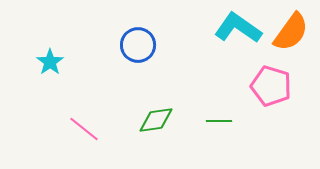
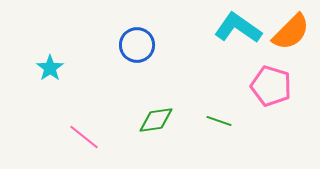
orange semicircle: rotated 9 degrees clockwise
blue circle: moved 1 px left
cyan star: moved 6 px down
green line: rotated 20 degrees clockwise
pink line: moved 8 px down
